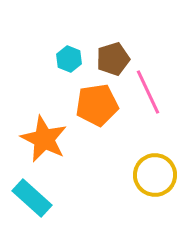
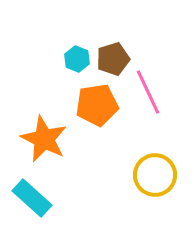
cyan hexagon: moved 8 px right
